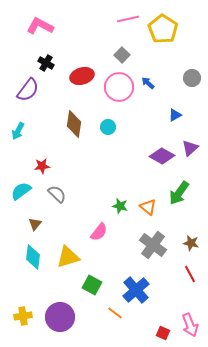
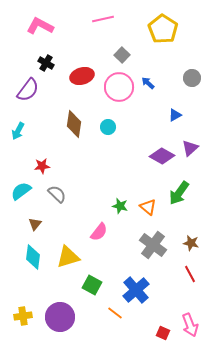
pink line: moved 25 px left
